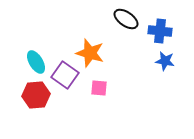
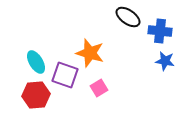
black ellipse: moved 2 px right, 2 px up
purple square: rotated 16 degrees counterclockwise
pink square: rotated 36 degrees counterclockwise
